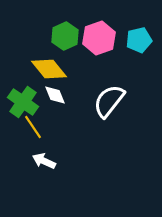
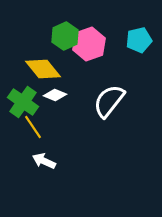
pink hexagon: moved 10 px left, 6 px down
yellow diamond: moved 6 px left
white diamond: rotated 45 degrees counterclockwise
